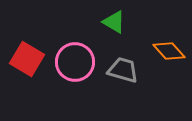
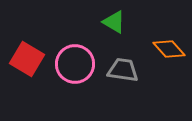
orange diamond: moved 2 px up
pink circle: moved 2 px down
gray trapezoid: rotated 8 degrees counterclockwise
